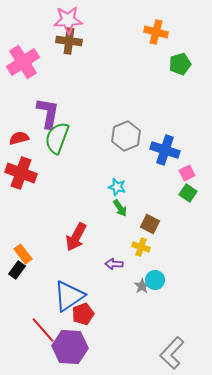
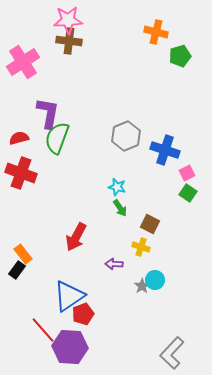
green pentagon: moved 8 px up
